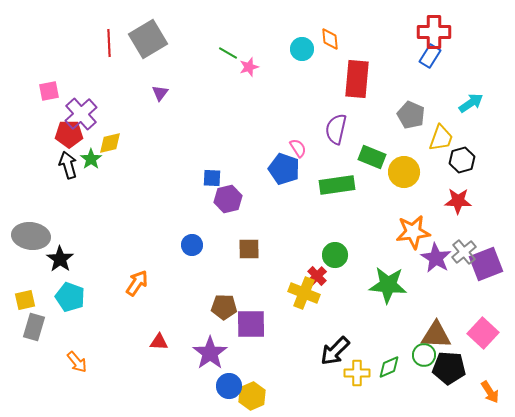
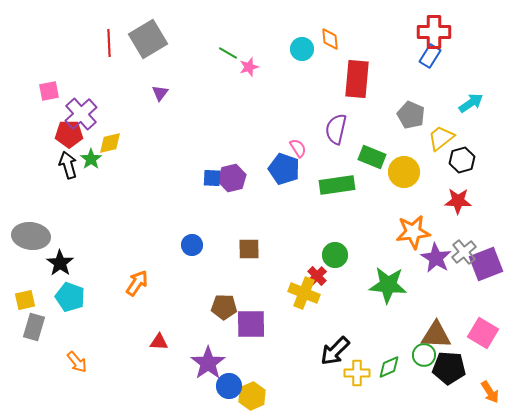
yellow trapezoid at (441, 138): rotated 148 degrees counterclockwise
purple hexagon at (228, 199): moved 4 px right, 21 px up
black star at (60, 259): moved 4 px down
pink square at (483, 333): rotated 12 degrees counterclockwise
purple star at (210, 353): moved 2 px left, 10 px down
